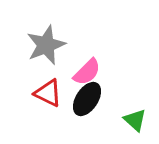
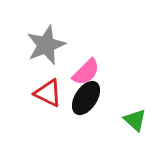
pink semicircle: moved 1 px left
black ellipse: moved 1 px left, 1 px up
